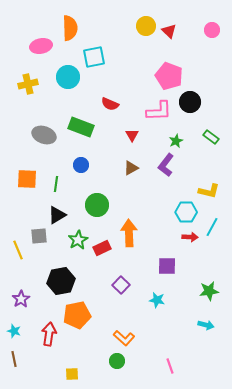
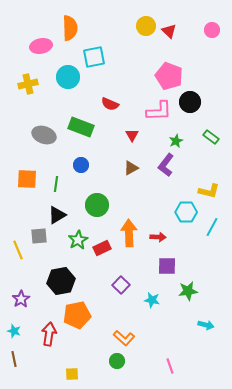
red arrow at (190, 237): moved 32 px left
green star at (209, 291): moved 21 px left
cyan star at (157, 300): moved 5 px left
